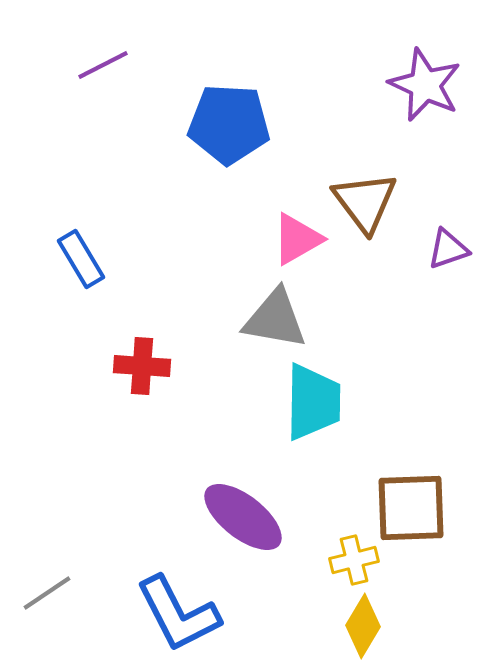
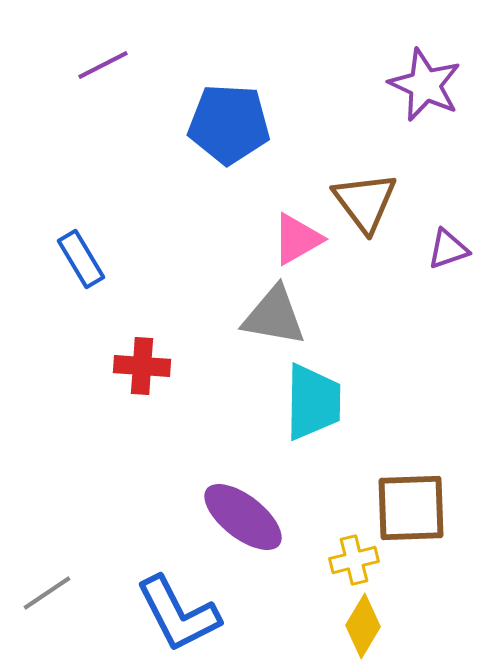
gray triangle: moved 1 px left, 3 px up
